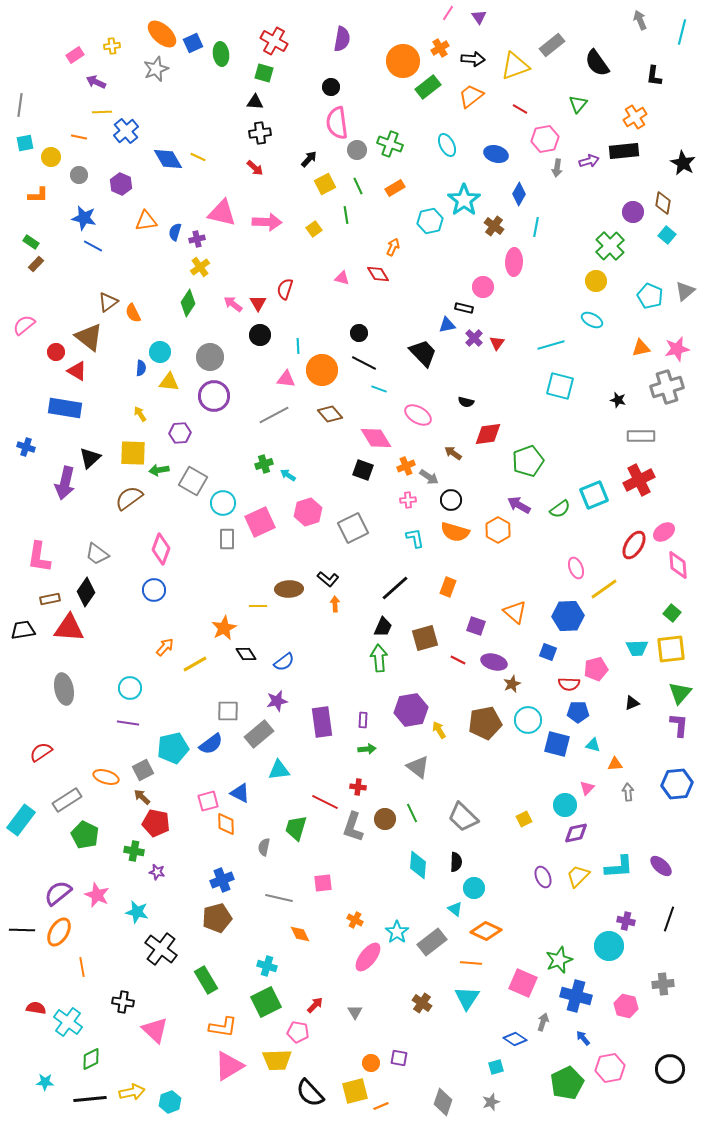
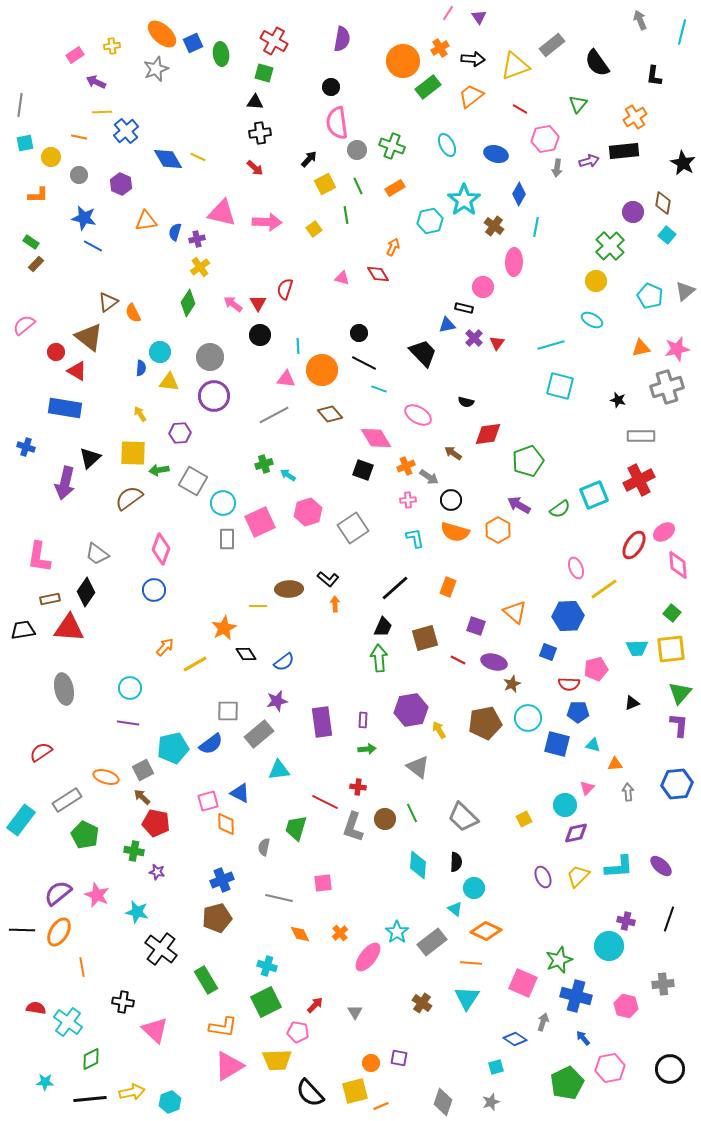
green cross at (390, 144): moved 2 px right, 2 px down
gray square at (353, 528): rotated 8 degrees counterclockwise
cyan circle at (528, 720): moved 2 px up
orange cross at (355, 920): moved 15 px left, 13 px down; rotated 21 degrees clockwise
